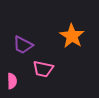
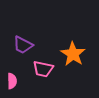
orange star: moved 1 px right, 18 px down
